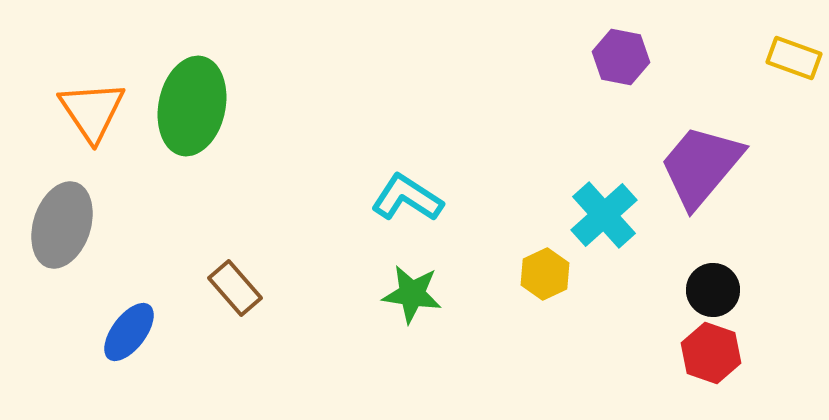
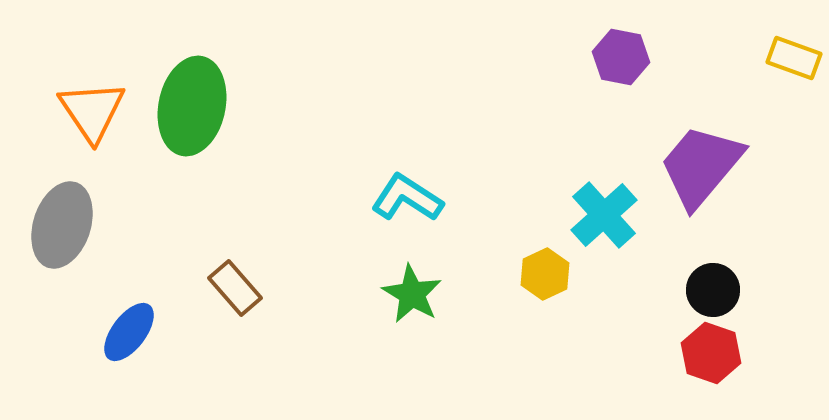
green star: rotated 22 degrees clockwise
